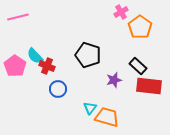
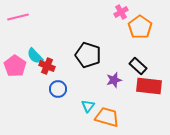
cyan triangle: moved 2 px left, 2 px up
